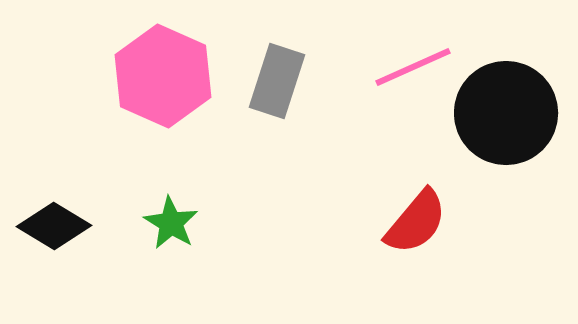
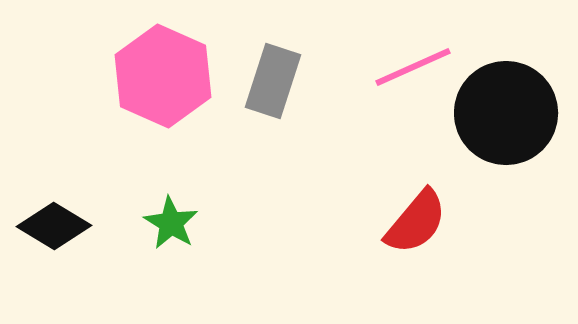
gray rectangle: moved 4 px left
